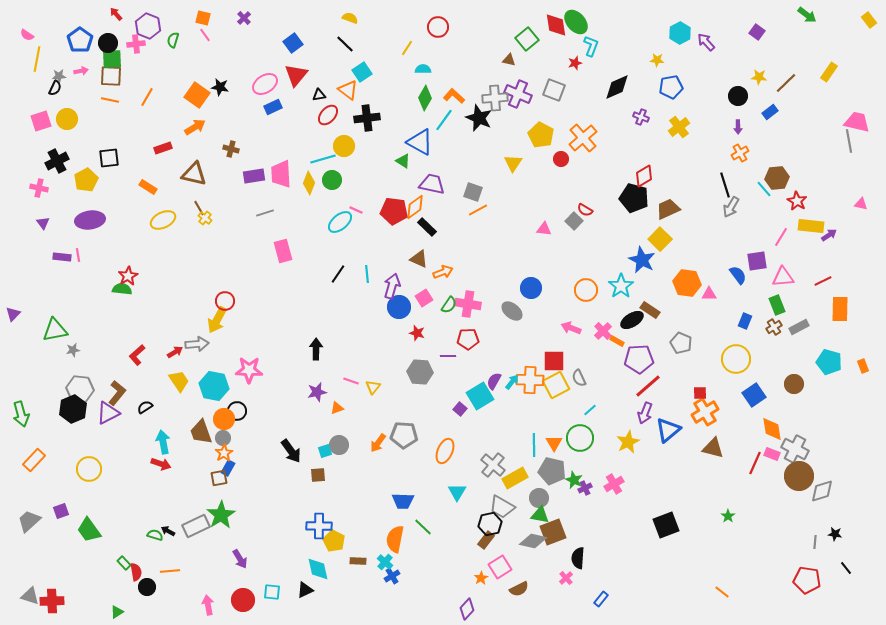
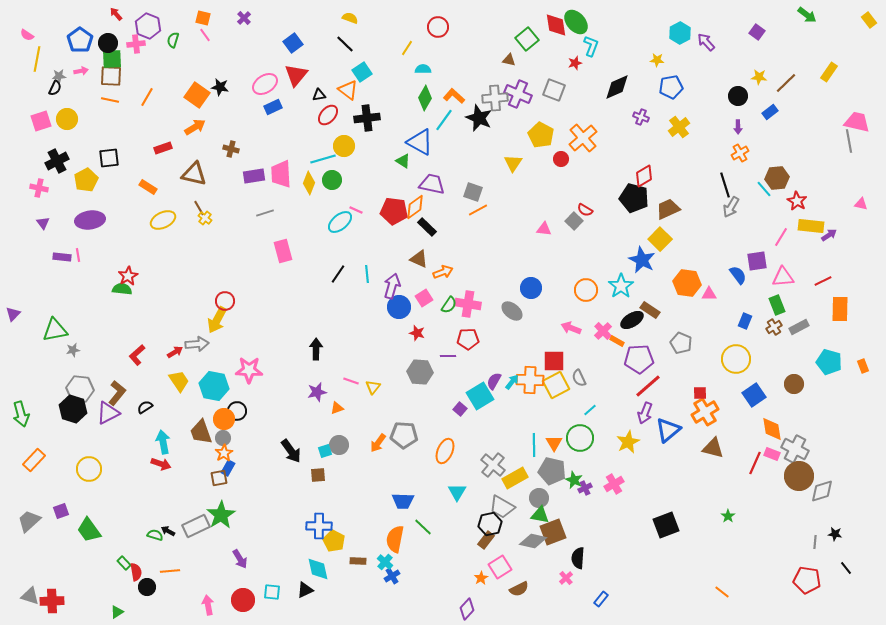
black hexagon at (73, 409): rotated 20 degrees counterclockwise
